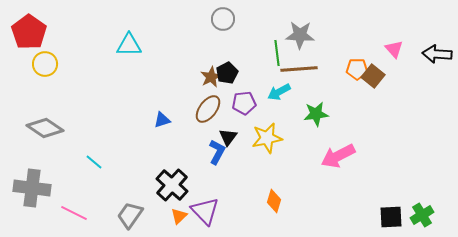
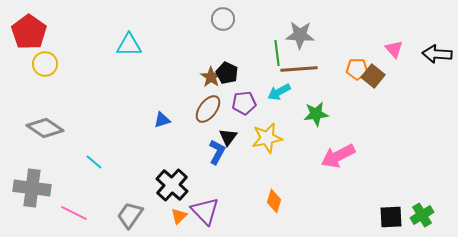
black pentagon: rotated 20 degrees counterclockwise
brown star: rotated 10 degrees counterclockwise
